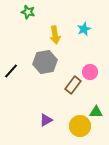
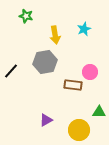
green star: moved 2 px left, 4 px down
brown rectangle: rotated 60 degrees clockwise
green triangle: moved 3 px right
yellow circle: moved 1 px left, 4 px down
